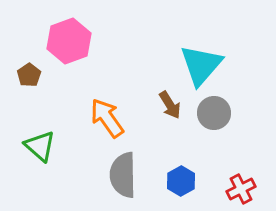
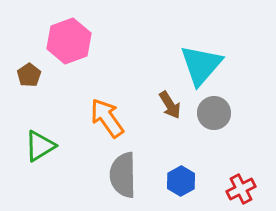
green triangle: rotated 48 degrees clockwise
